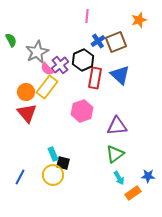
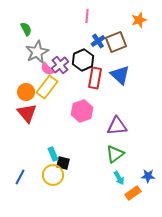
green semicircle: moved 15 px right, 11 px up
